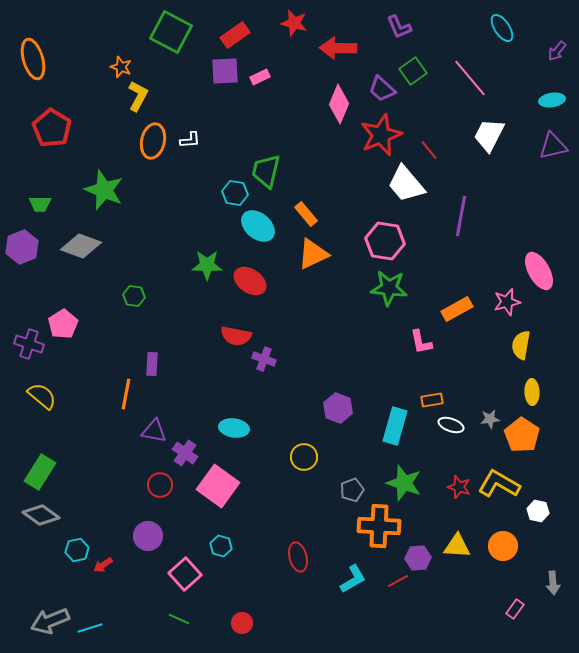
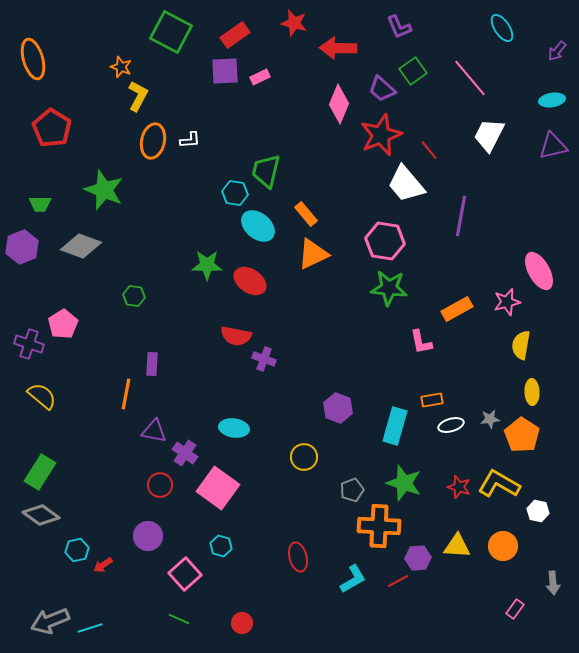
white ellipse at (451, 425): rotated 35 degrees counterclockwise
pink square at (218, 486): moved 2 px down
